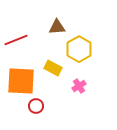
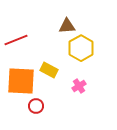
brown triangle: moved 10 px right, 1 px up
yellow hexagon: moved 2 px right, 1 px up
yellow rectangle: moved 4 px left, 2 px down
